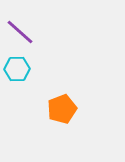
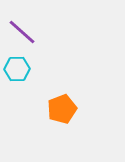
purple line: moved 2 px right
